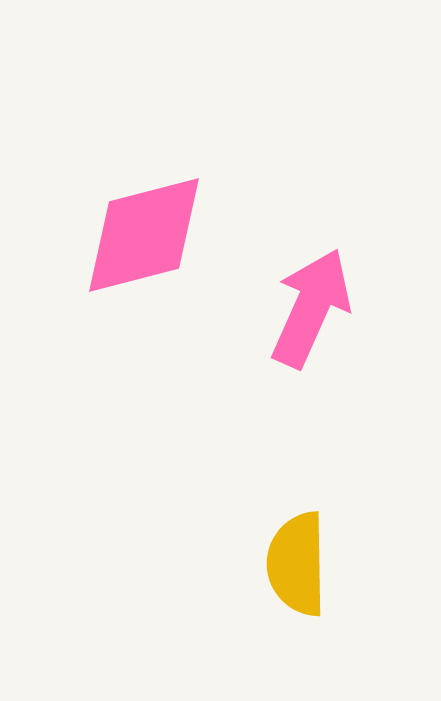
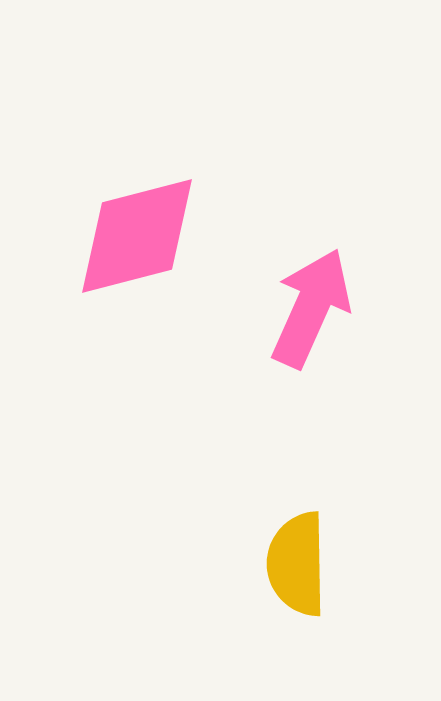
pink diamond: moved 7 px left, 1 px down
